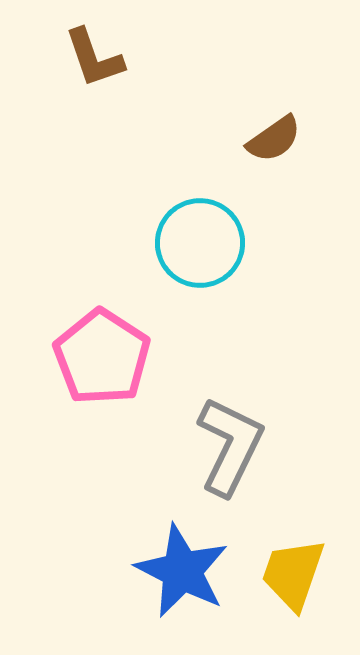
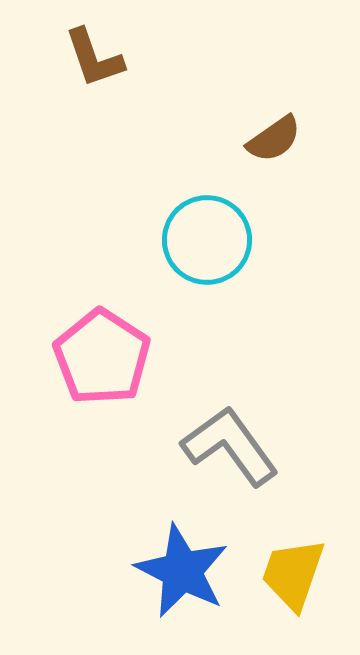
cyan circle: moved 7 px right, 3 px up
gray L-shape: rotated 62 degrees counterclockwise
